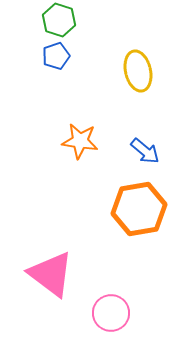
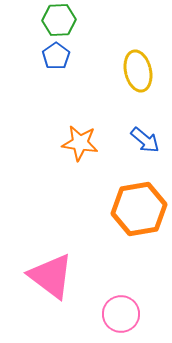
green hexagon: rotated 20 degrees counterclockwise
blue pentagon: rotated 16 degrees counterclockwise
orange star: moved 2 px down
blue arrow: moved 11 px up
pink triangle: moved 2 px down
pink circle: moved 10 px right, 1 px down
